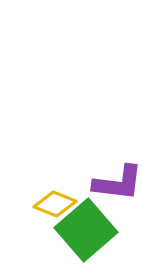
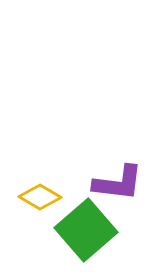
yellow diamond: moved 15 px left, 7 px up; rotated 9 degrees clockwise
